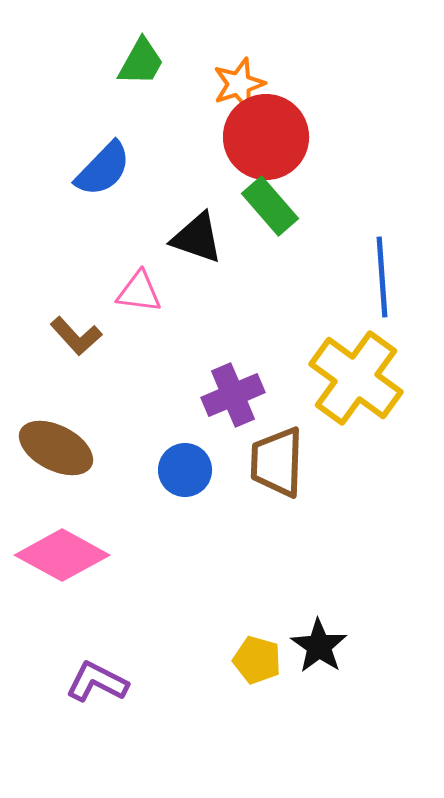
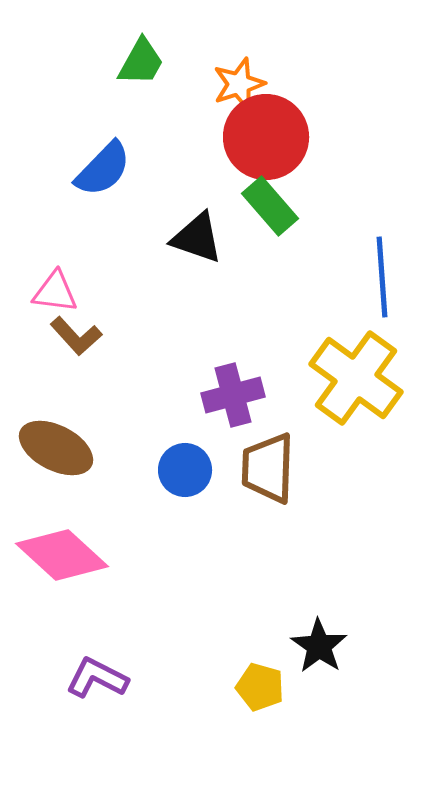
pink triangle: moved 84 px left
purple cross: rotated 8 degrees clockwise
brown trapezoid: moved 9 px left, 6 px down
pink diamond: rotated 14 degrees clockwise
yellow pentagon: moved 3 px right, 27 px down
purple L-shape: moved 4 px up
